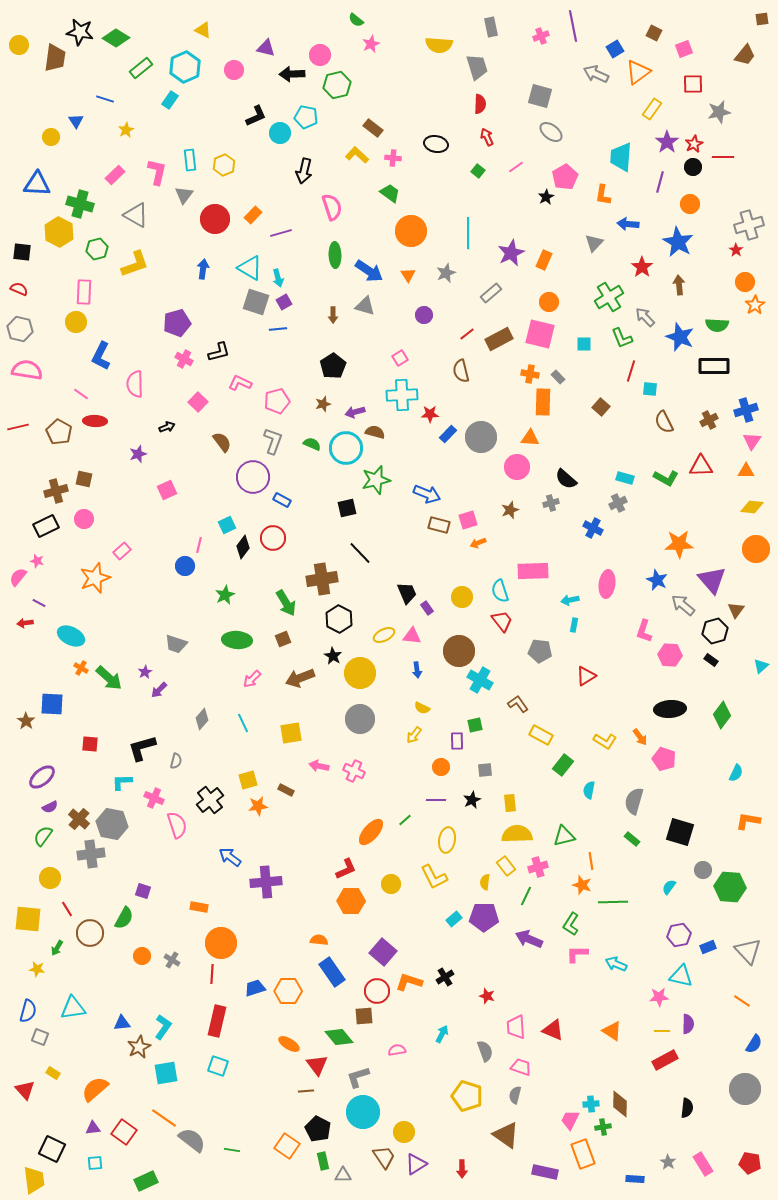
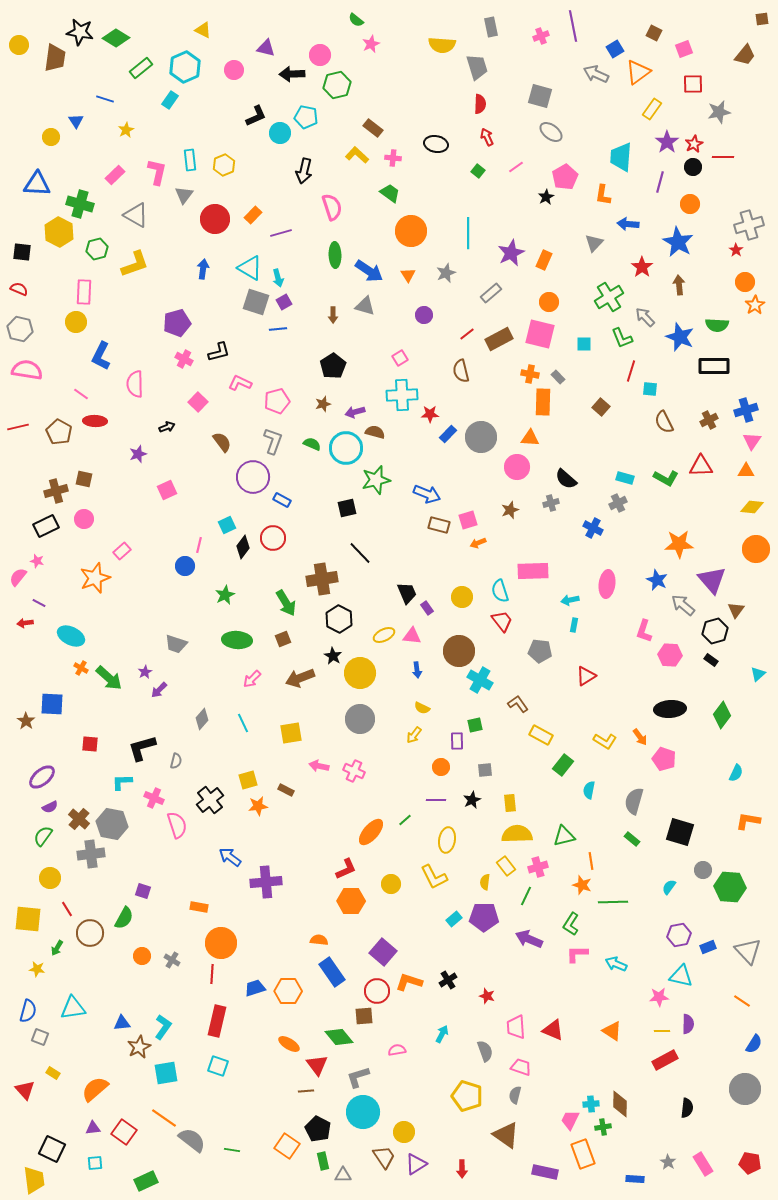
yellow semicircle at (439, 45): moved 3 px right
cyan triangle at (761, 666): moved 3 px left, 8 px down
black cross at (445, 977): moved 3 px right, 3 px down
